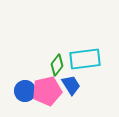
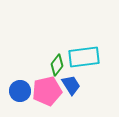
cyan rectangle: moved 1 px left, 2 px up
blue circle: moved 5 px left
